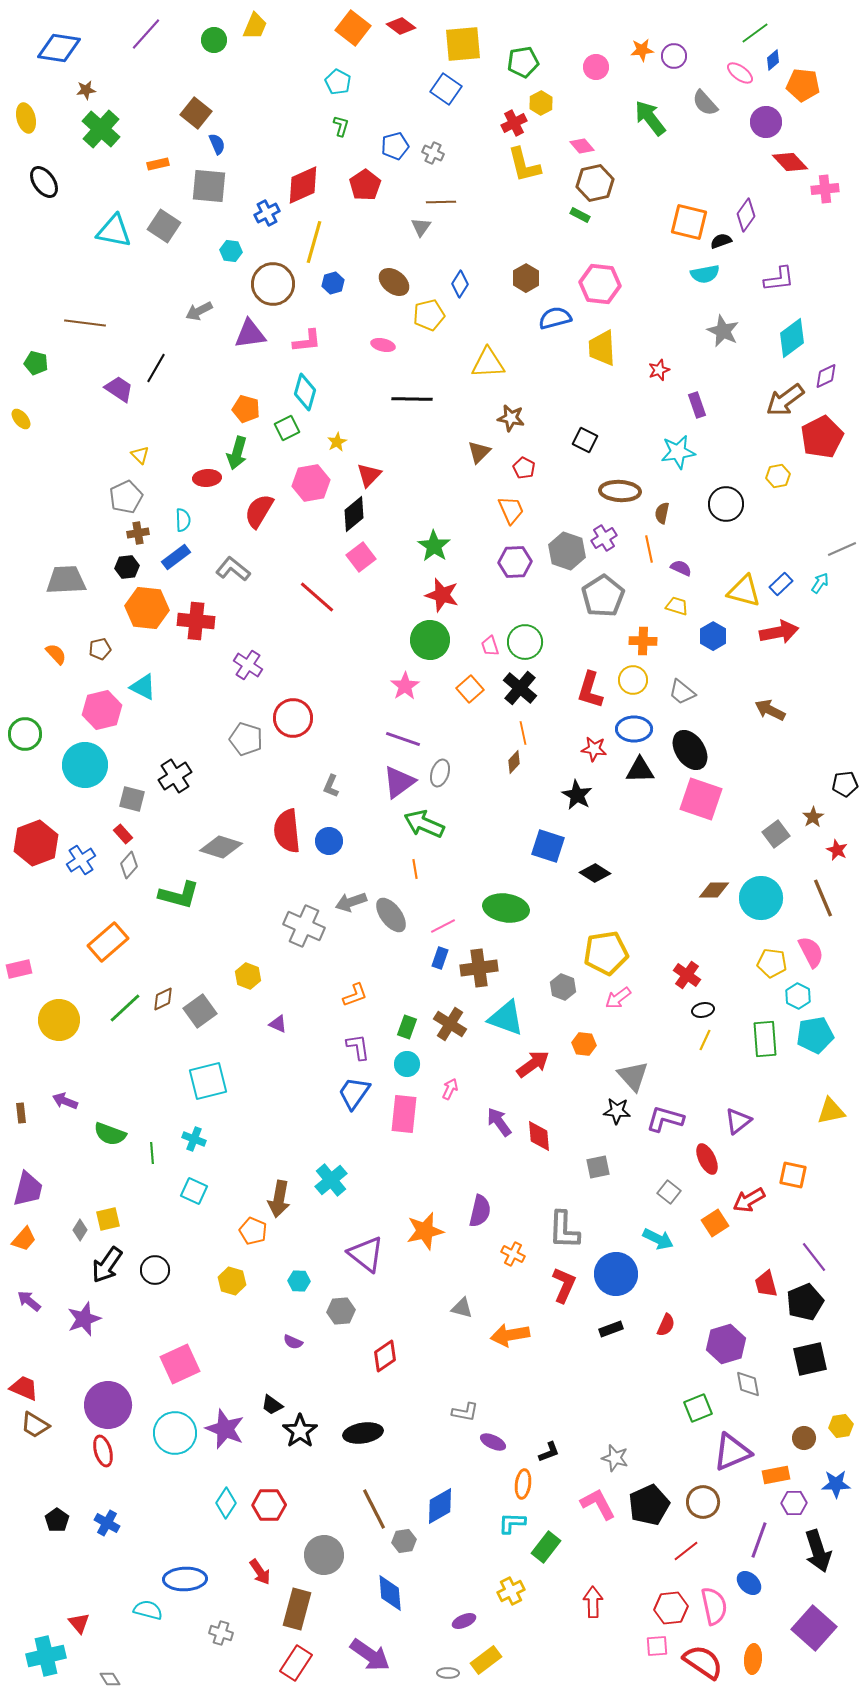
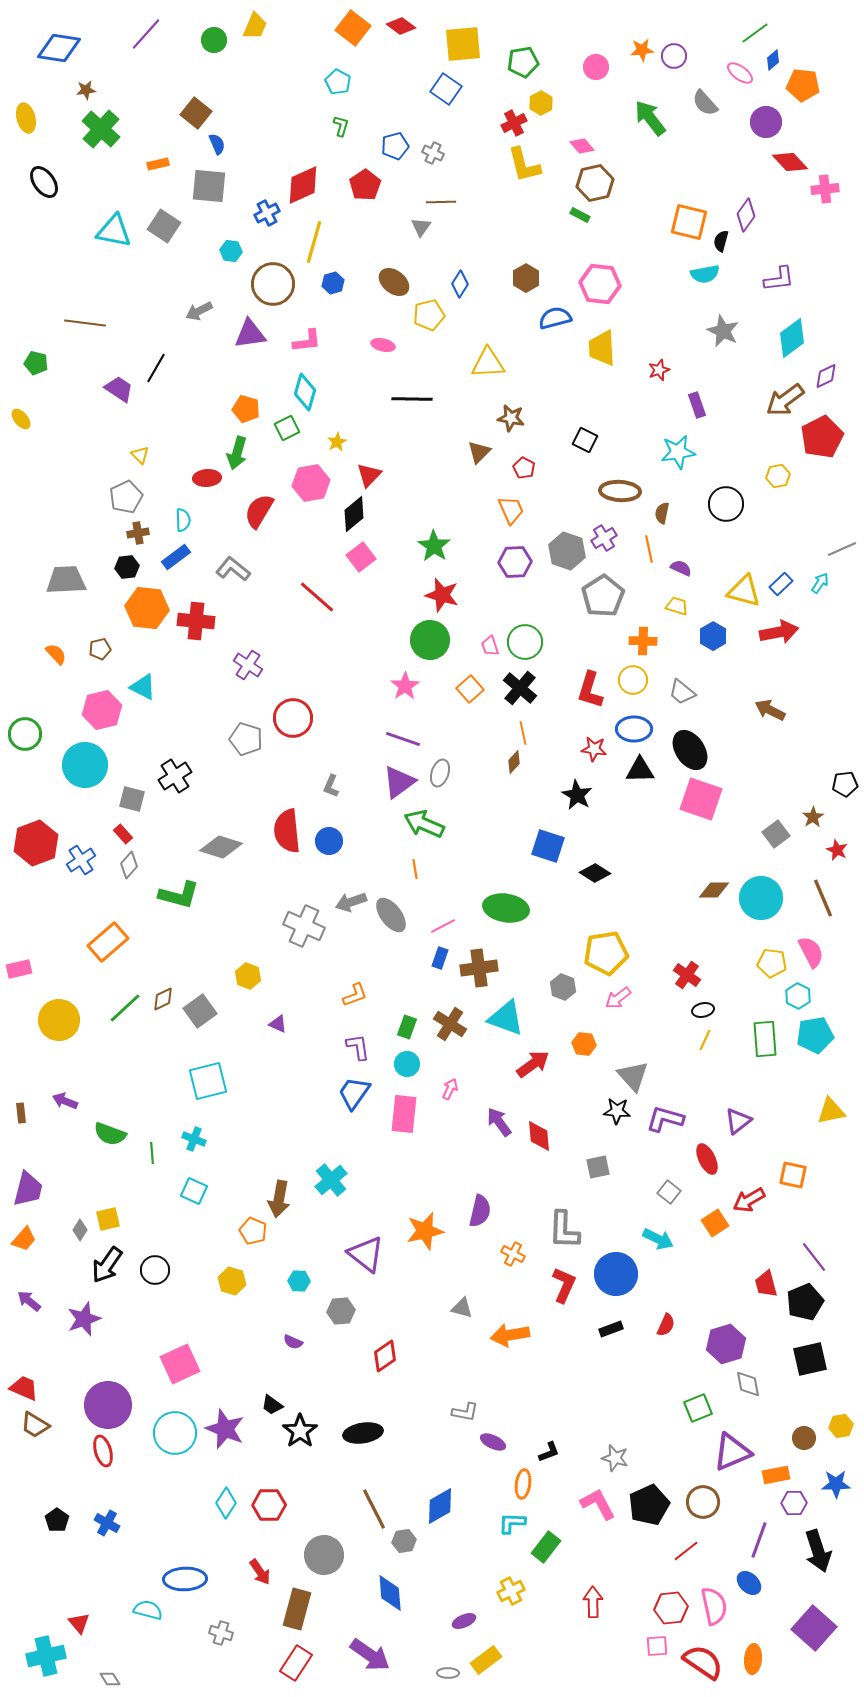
black semicircle at (721, 241): rotated 55 degrees counterclockwise
